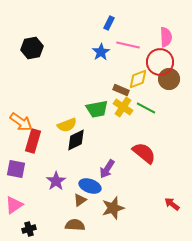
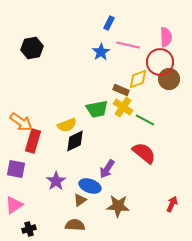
green line: moved 1 px left, 12 px down
black diamond: moved 1 px left, 1 px down
red arrow: rotated 77 degrees clockwise
brown star: moved 5 px right, 2 px up; rotated 20 degrees clockwise
